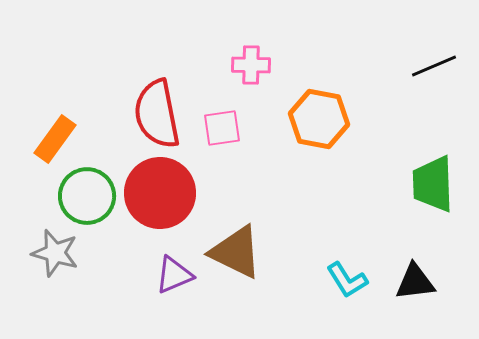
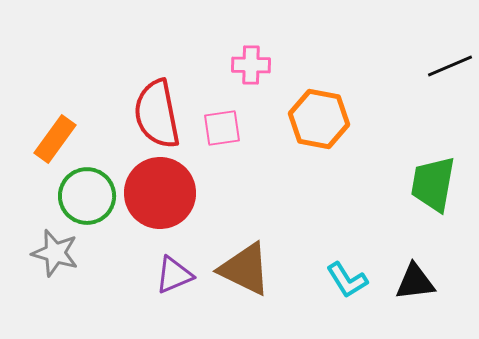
black line: moved 16 px right
green trapezoid: rotated 12 degrees clockwise
brown triangle: moved 9 px right, 17 px down
